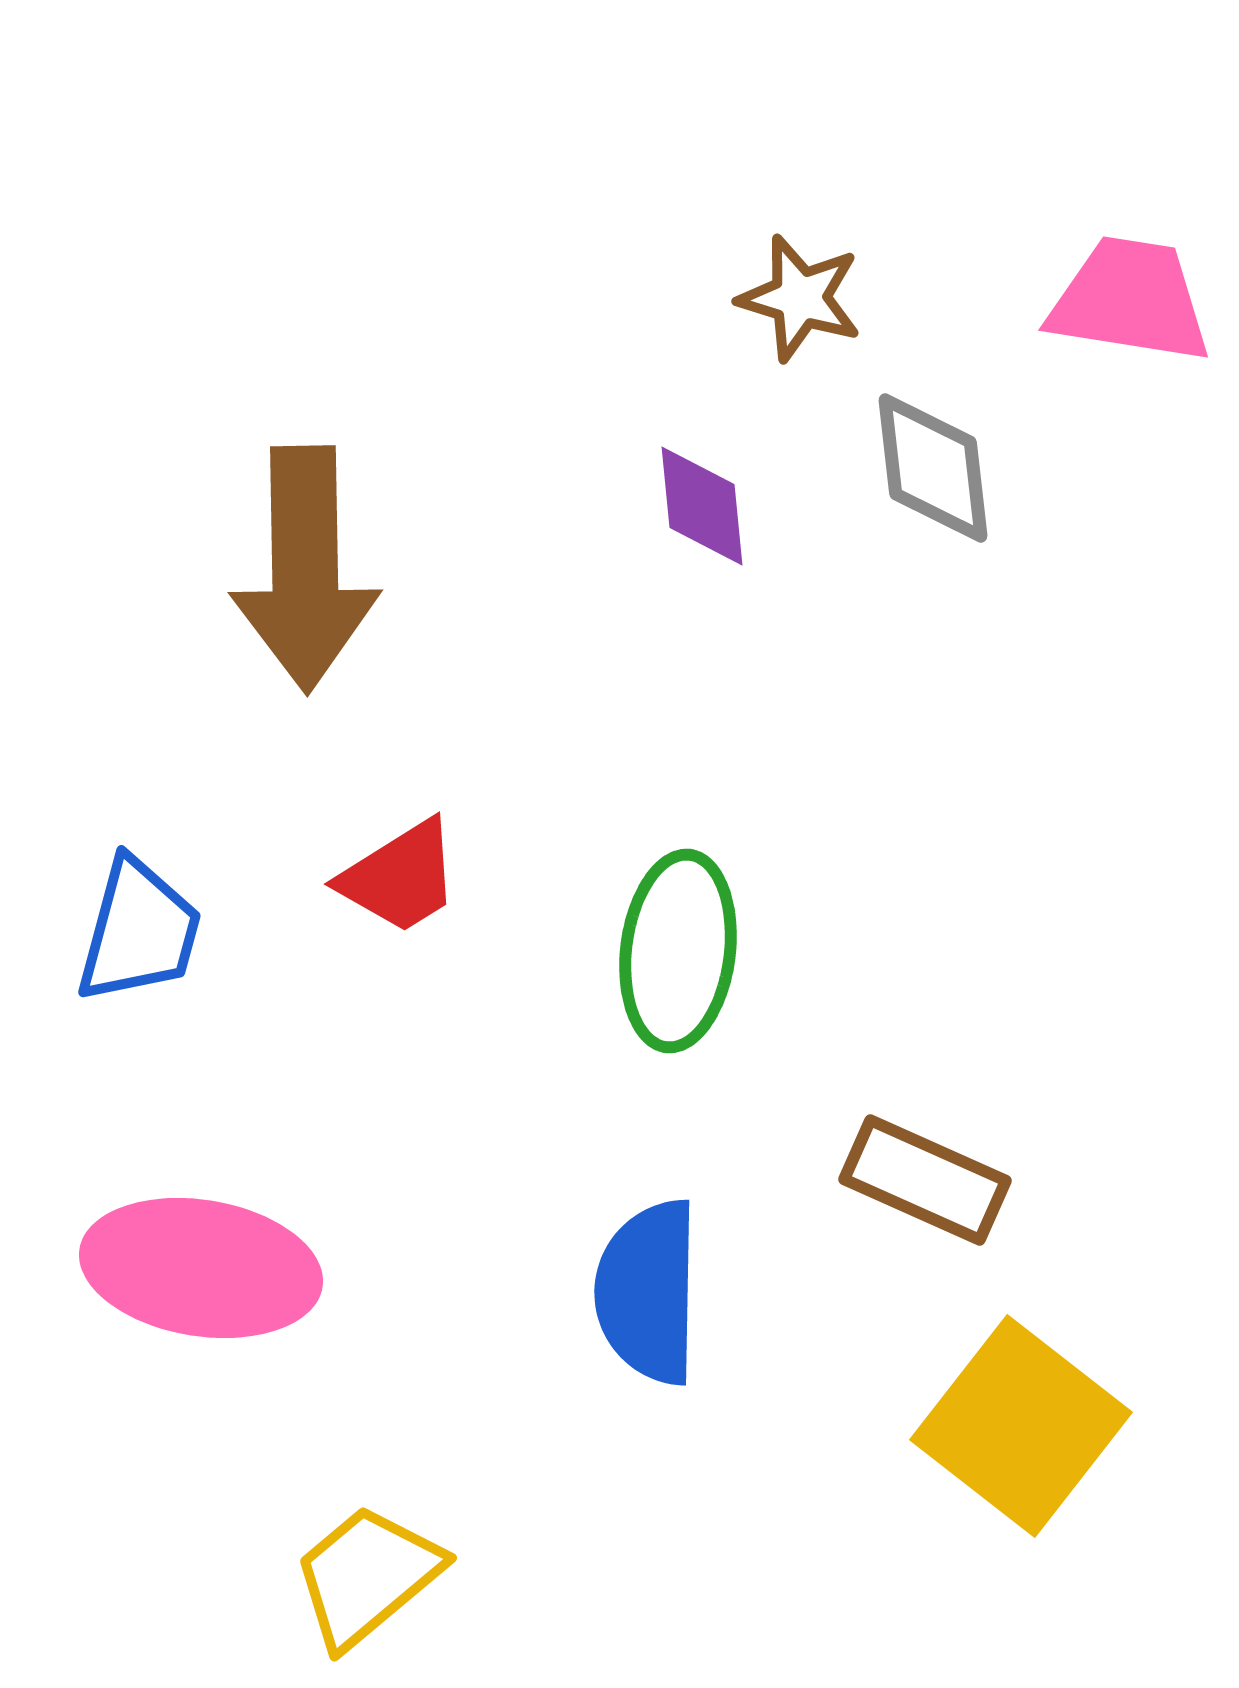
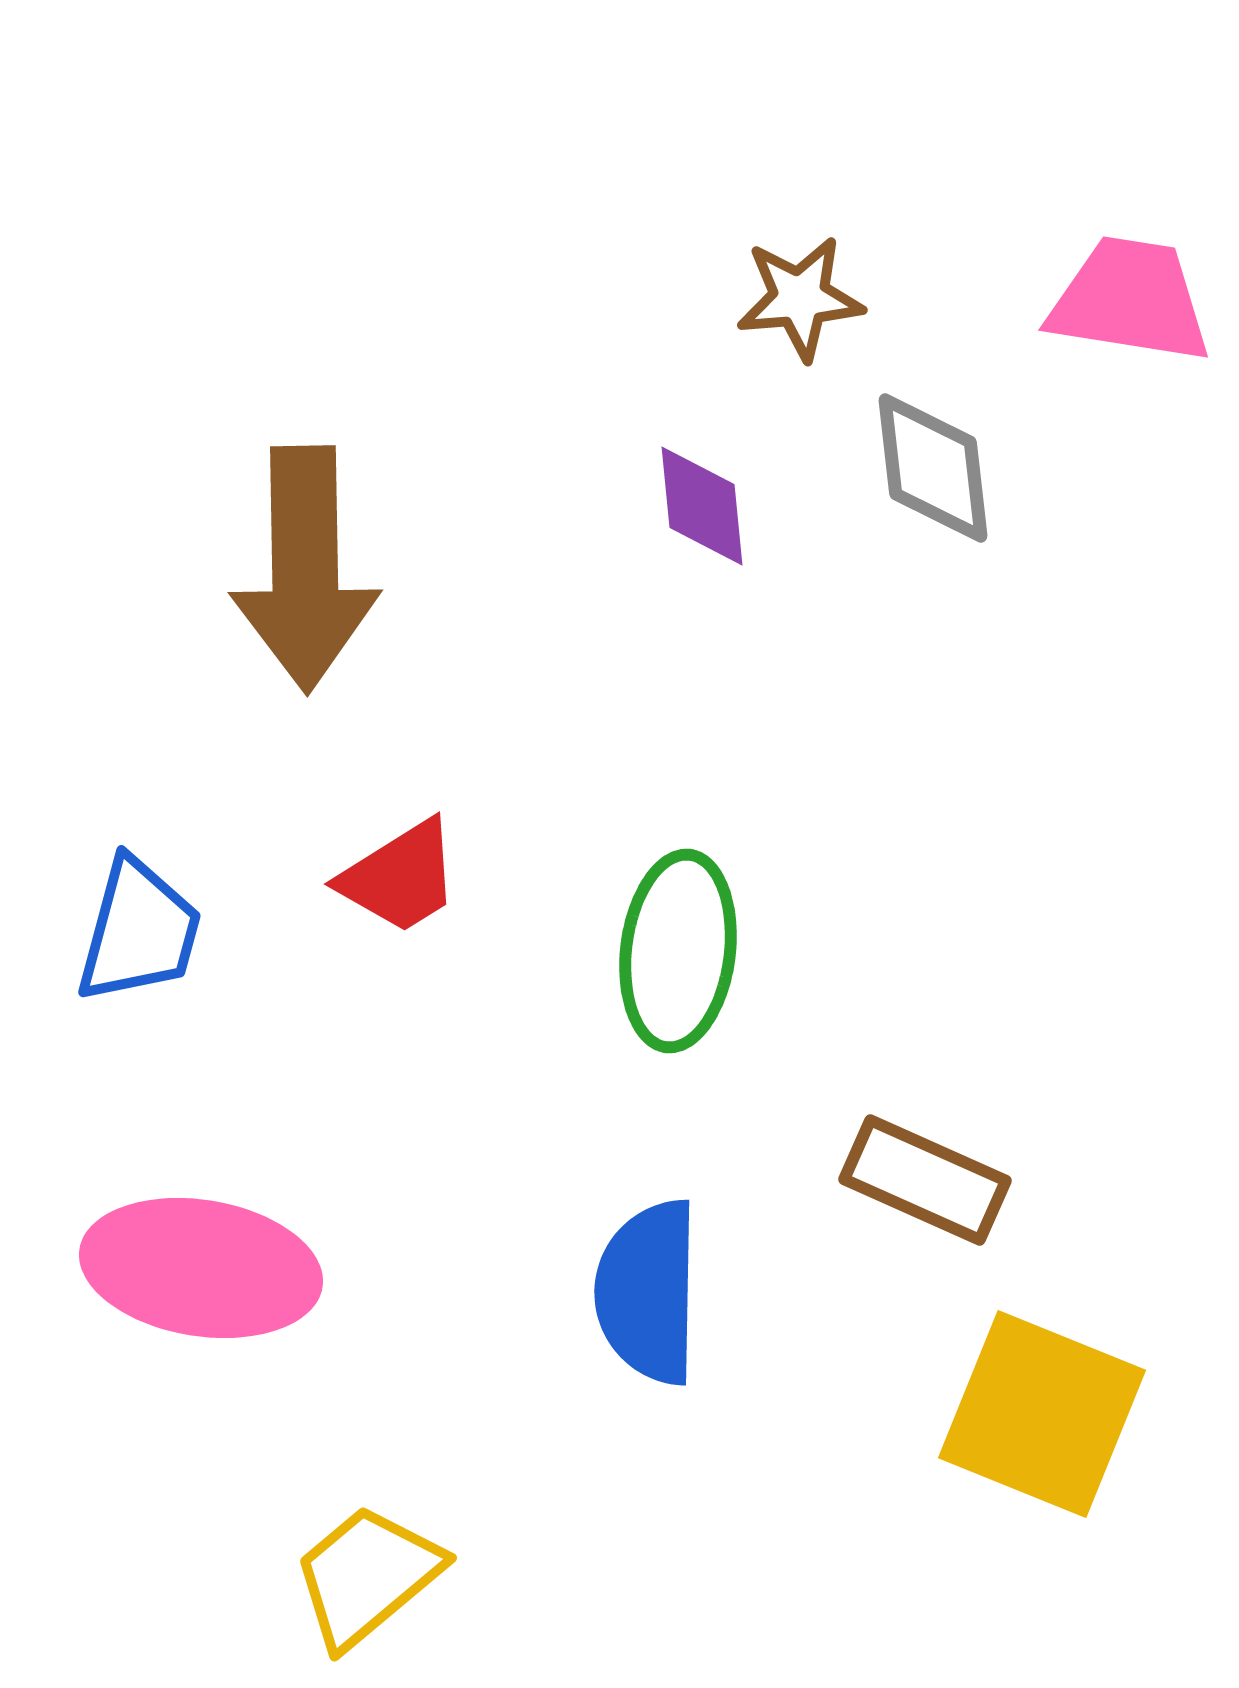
brown star: rotated 22 degrees counterclockwise
yellow square: moved 21 px right, 12 px up; rotated 16 degrees counterclockwise
